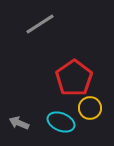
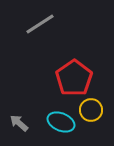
yellow circle: moved 1 px right, 2 px down
gray arrow: rotated 18 degrees clockwise
